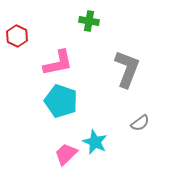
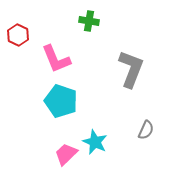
red hexagon: moved 1 px right, 1 px up
pink L-shape: moved 2 px left, 4 px up; rotated 80 degrees clockwise
gray L-shape: moved 4 px right
gray semicircle: moved 6 px right, 7 px down; rotated 30 degrees counterclockwise
